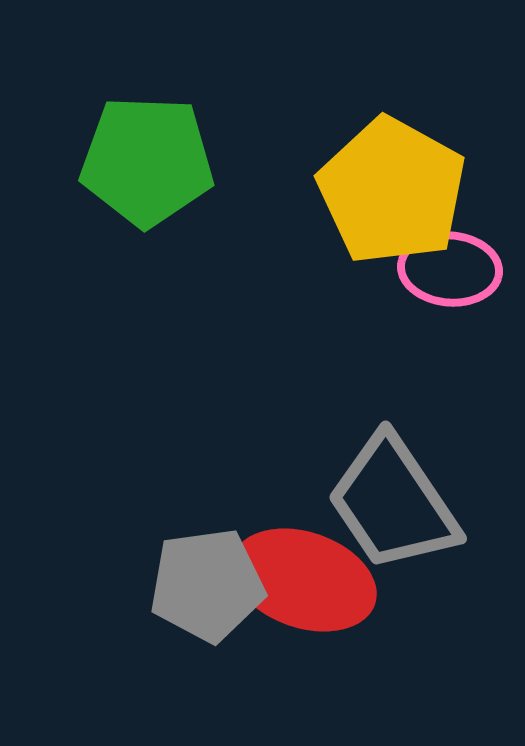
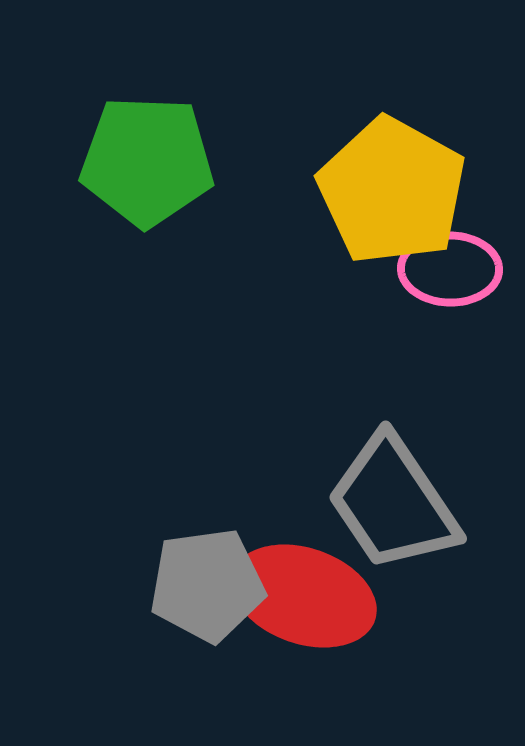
pink ellipse: rotated 4 degrees counterclockwise
red ellipse: moved 16 px down
